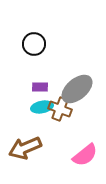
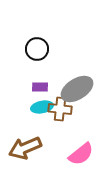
black circle: moved 3 px right, 5 px down
gray ellipse: rotated 8 degrees clockwise
brown cross: rotated 15 degrees counterclockwise
pink semicircle: moved 4 px left, 1 px up
